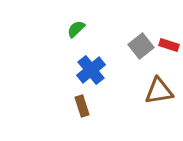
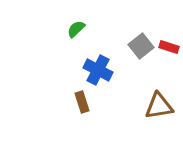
red rectangle: moved 2 px down
blue cross: moved 7 px right; rotated 24 degrees counterclockwise
brown triangle: moved 15 px down
brown rectangle: moved 4 px up
